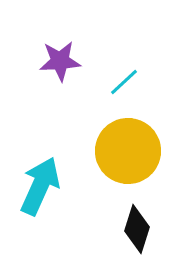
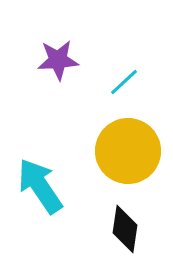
purple star: moved 2 px left, 1 px up
cyan arrow: rotated 58 degrees counterclockwise
black diamond: moved 12 px left; rotated 9 degrees counterclockwise
